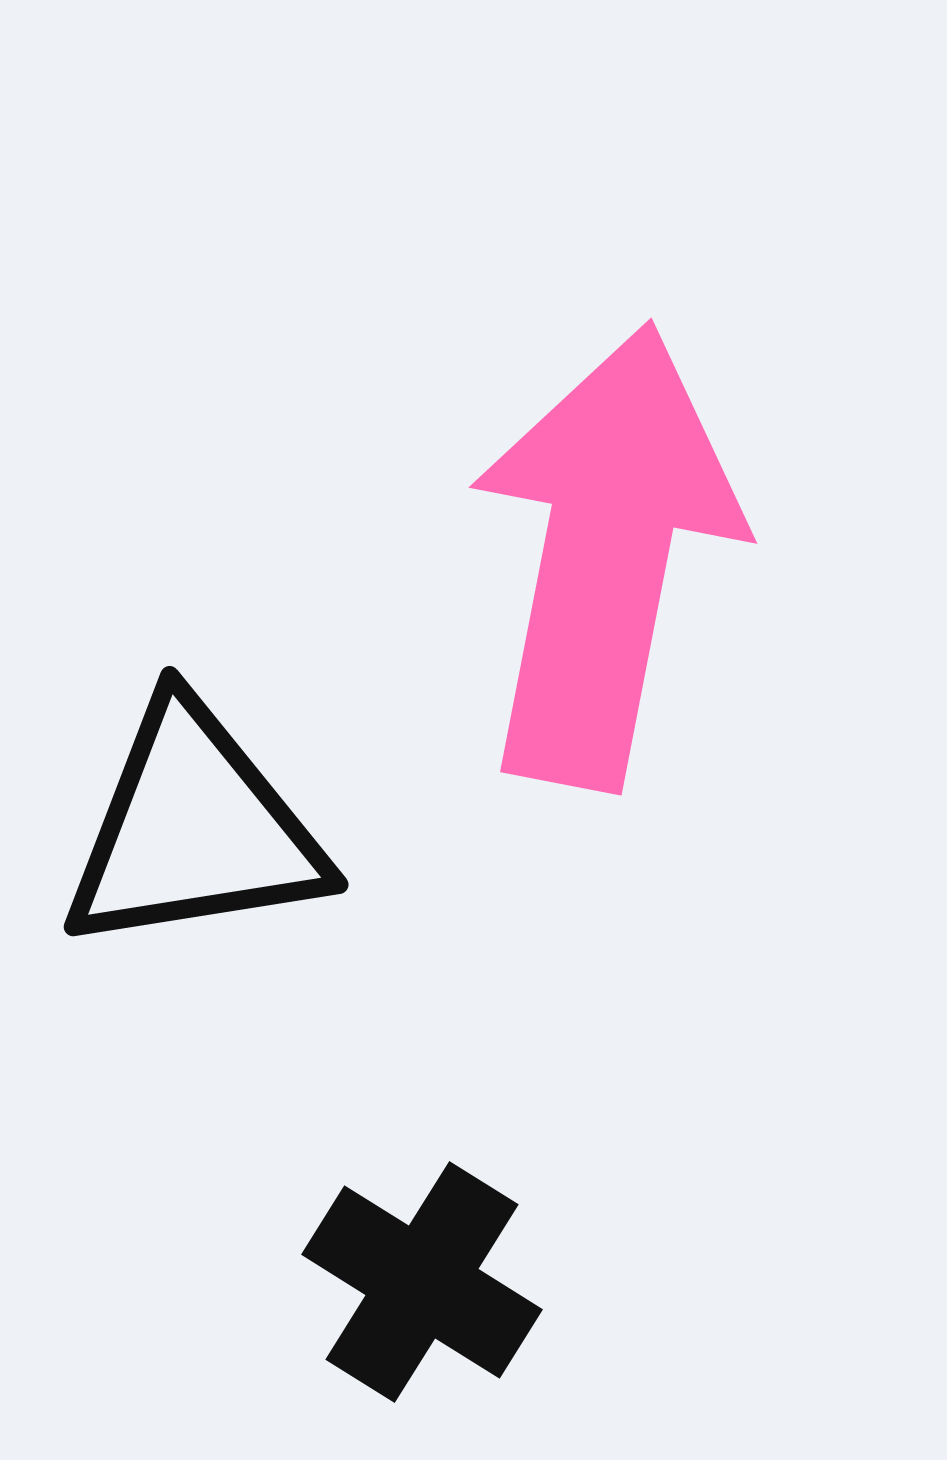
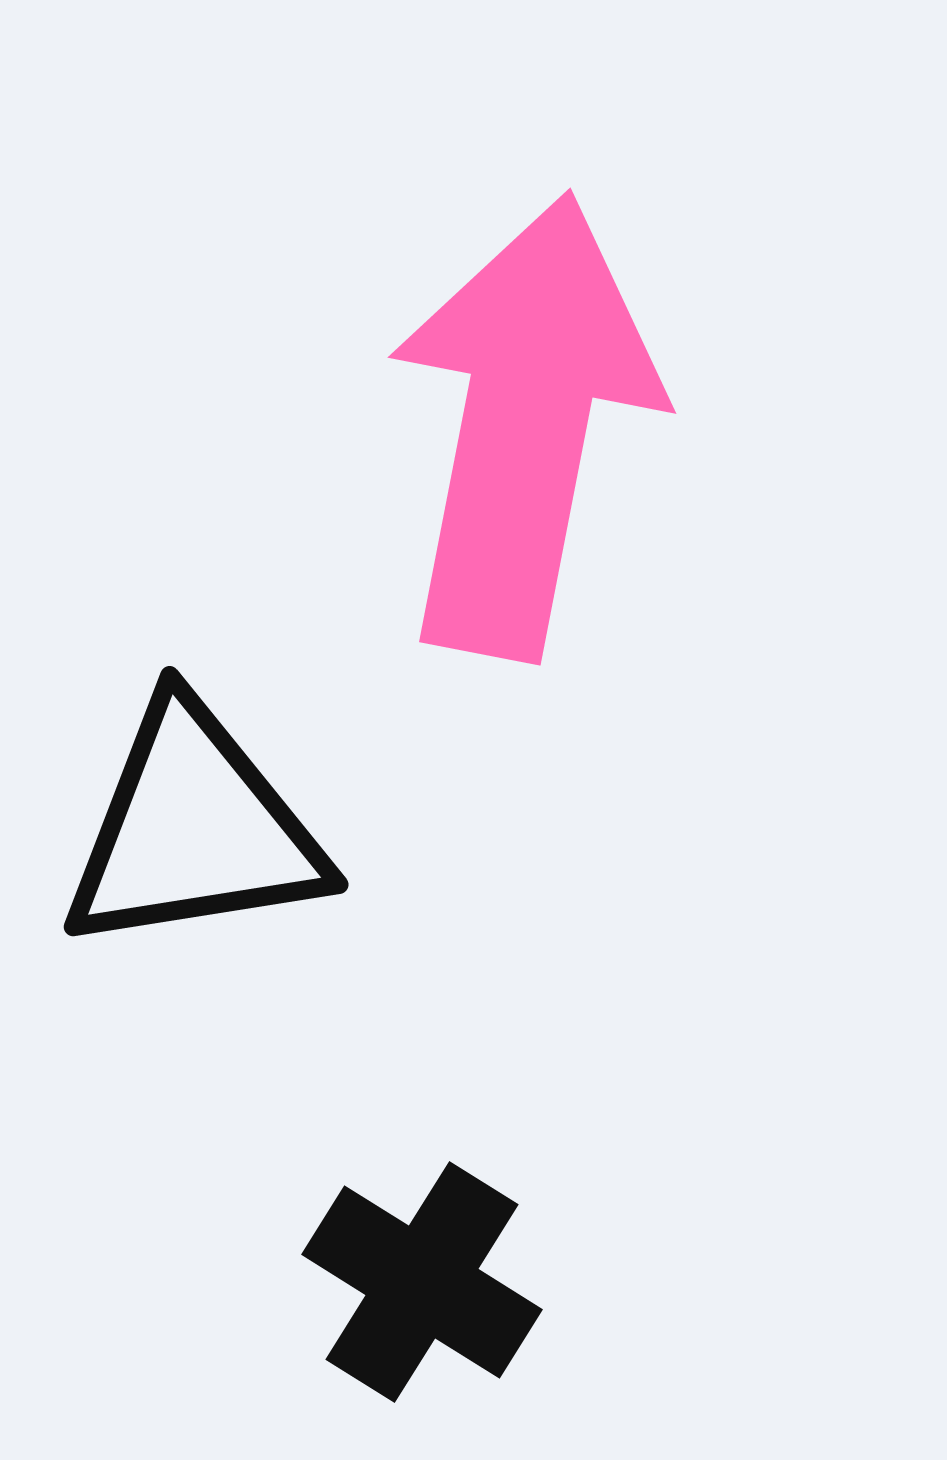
pink arrow: moved 81 px left, 130 px up
